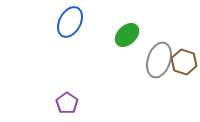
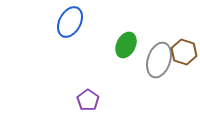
green ellipse: moved 1 px left, 10 px down; rotated 20 degrees counterclockwise
brown hexagon: moved 10 px up
purple pentagon: moved 21 px right, 3 px up
